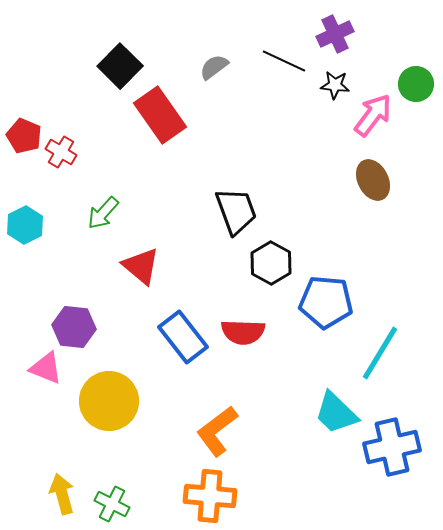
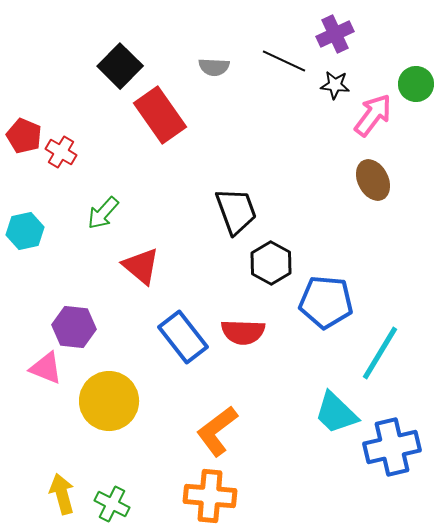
gray semicircle: rotated 140 degrees counterclockwise
cyan hexagon: moved 6 px down; rotated 15 degrees clockwise
